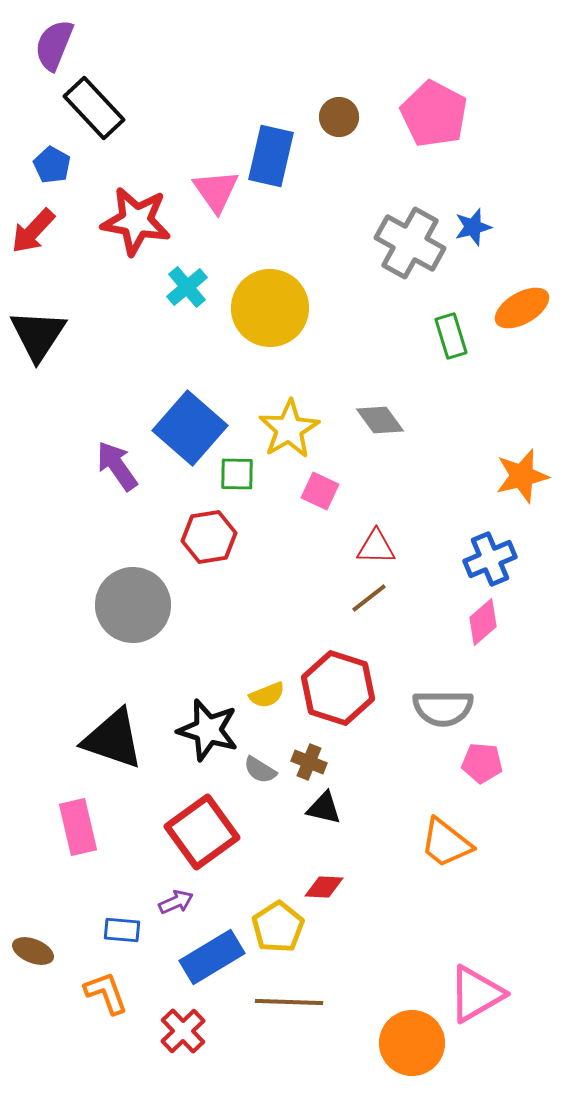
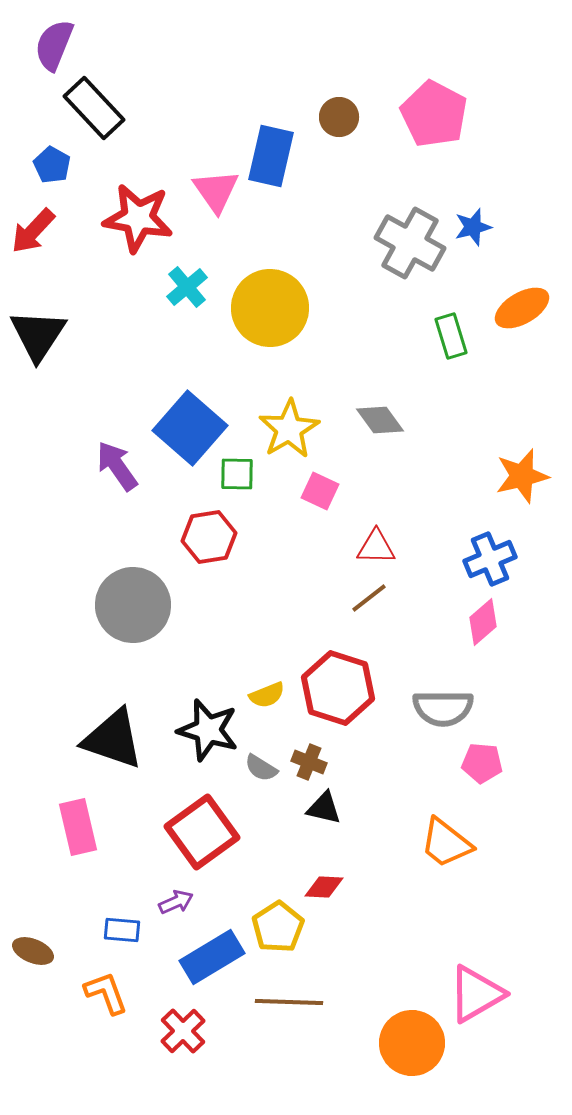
red star at (136, 221): moved 2 px right, 3 px up
gray semicircle at (260, 770): moved 1 px right, 2 px up
